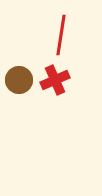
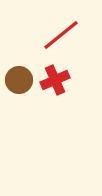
red line: rotated 42 degrees clockwise
